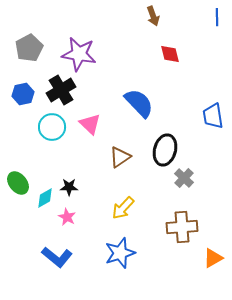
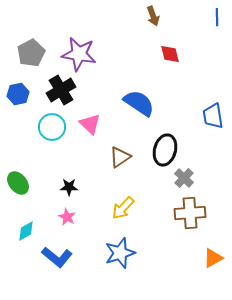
gray pentagon: moved 2 px right, 5 px down
blue hexagon: moved 5 px left
blue semicircle: rotated 12 degrees counterclockwise
cyan diamond: moved 19 px left, 33 px down
brown cross: moved 8 px right, 14 px up
